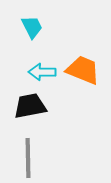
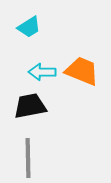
cyan trapezoid: moved 3 px left; rotated 85 degrees clockwise
orange trapezoid: moved 1 px left, 1 px down
